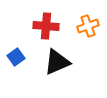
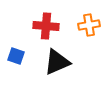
orange cross: moved 1 px right, 1 px up; rotated 10 degrees clockwise
blue square: moved 1 px up; rotated 36 degrees counterclockwise
